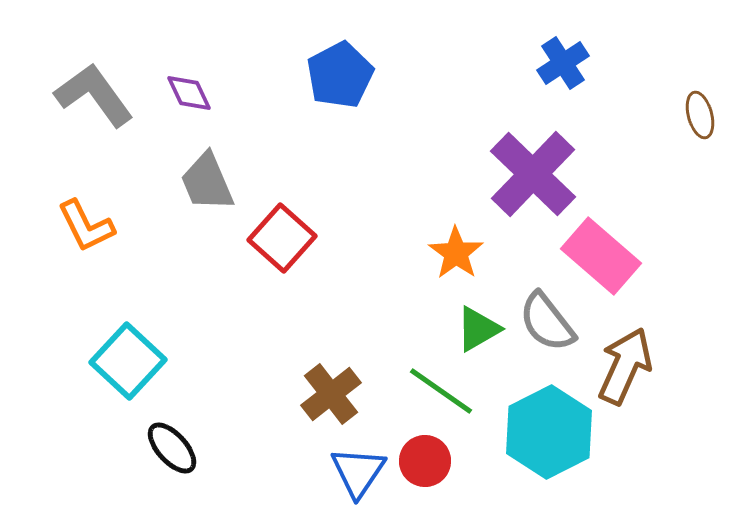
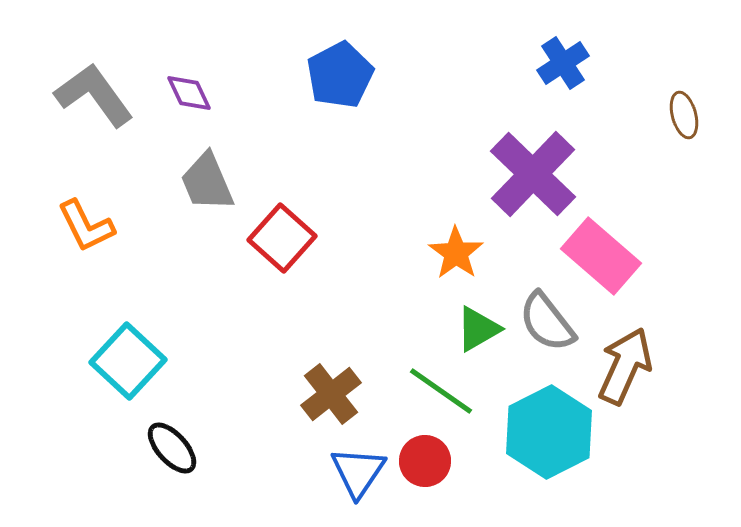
brown ellipse: moved 16 px left
